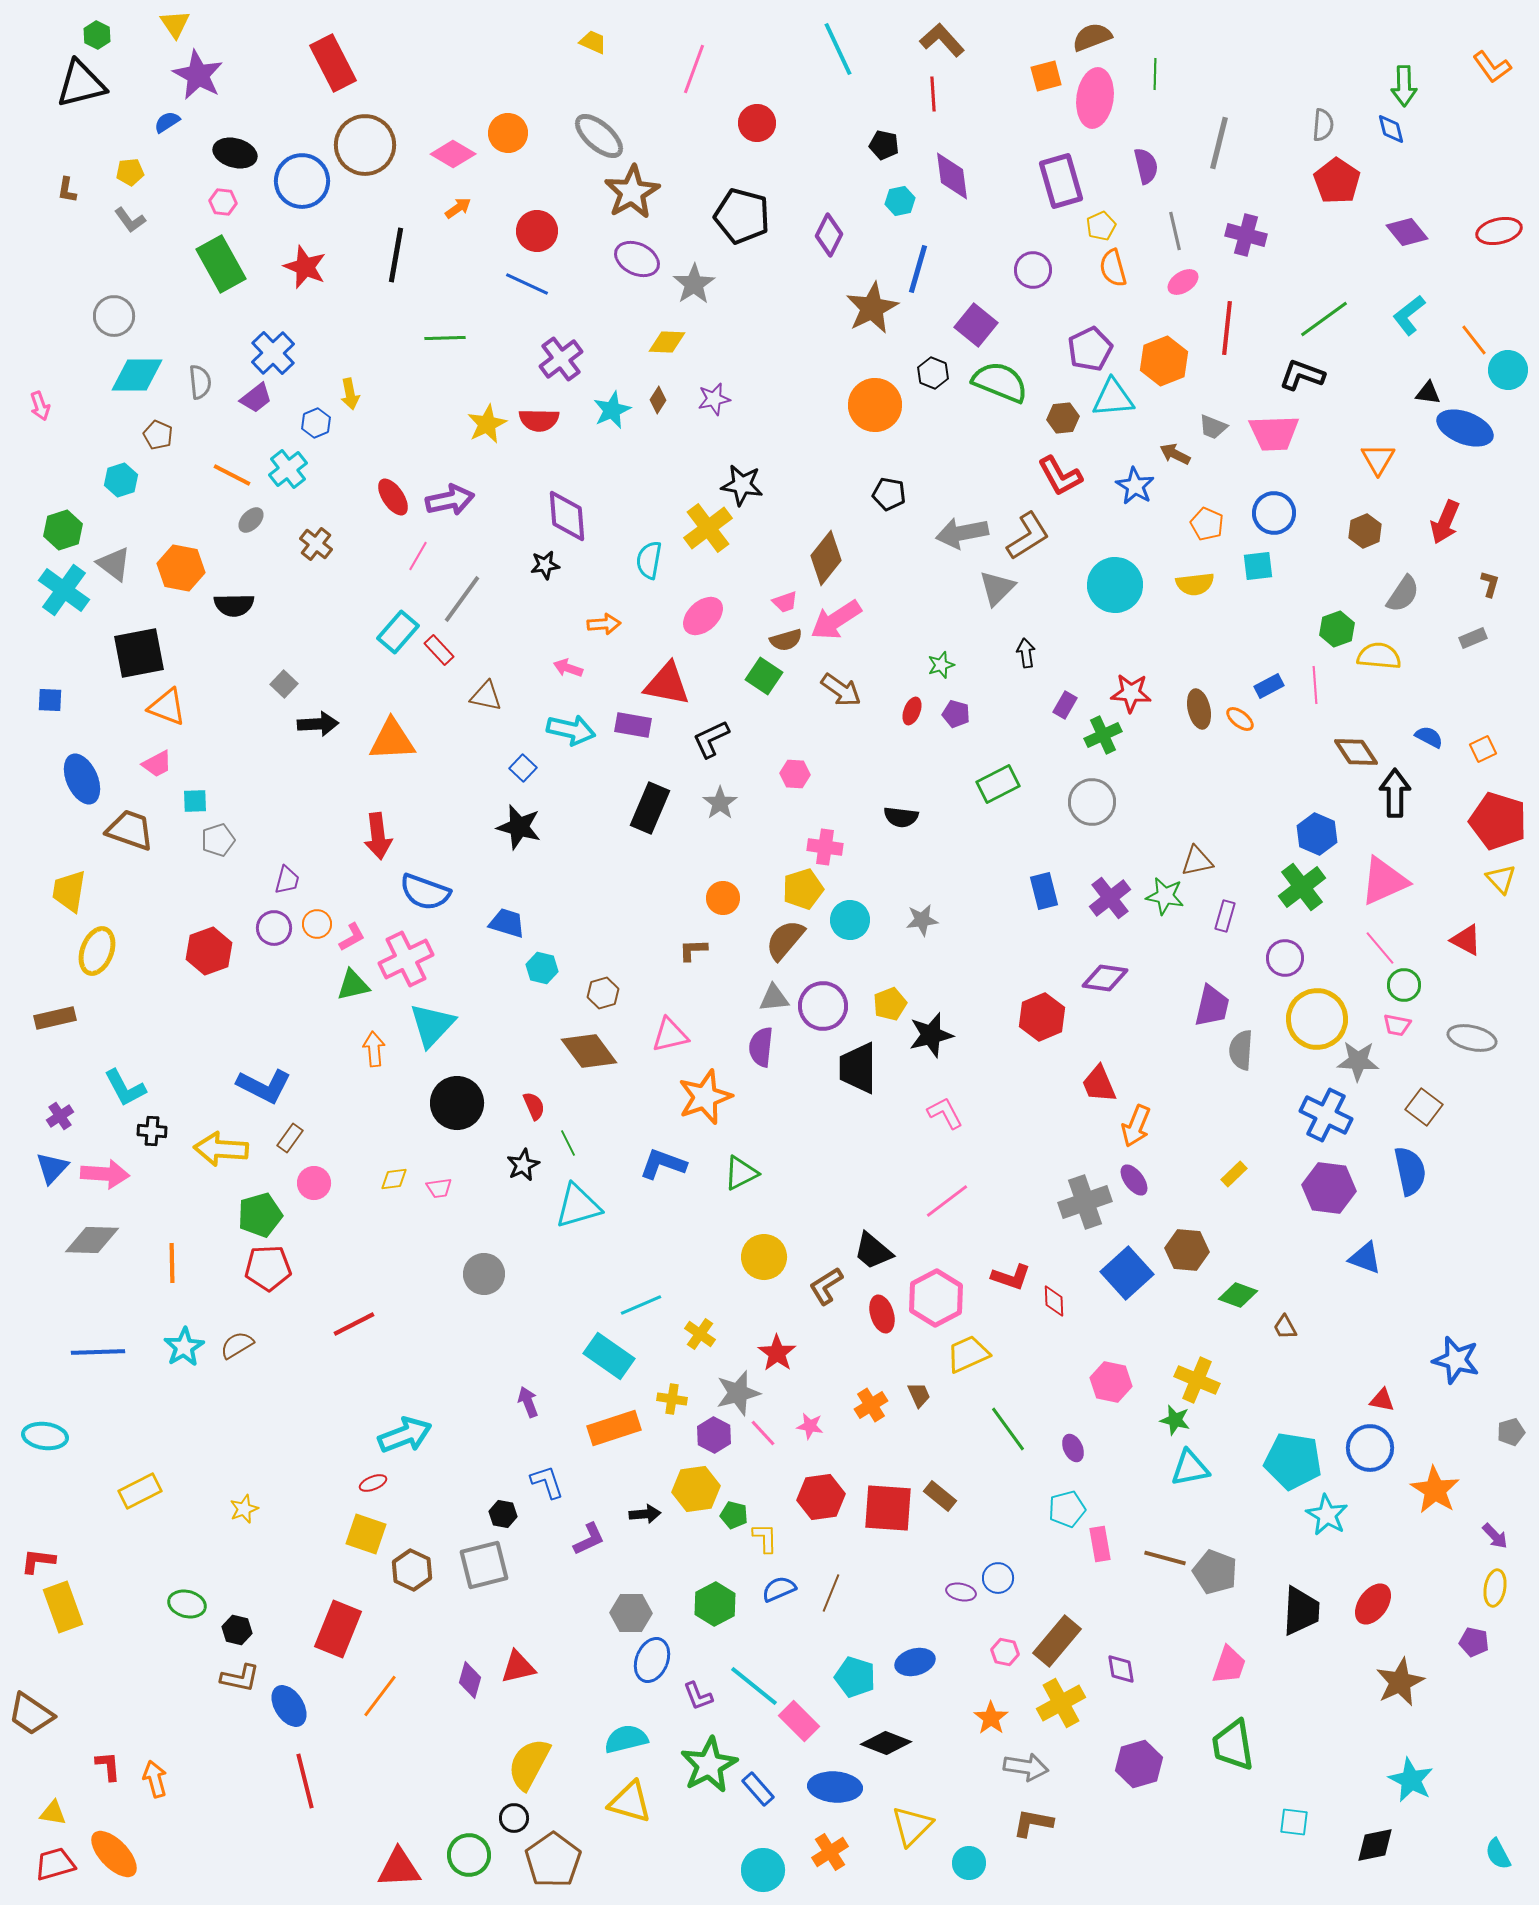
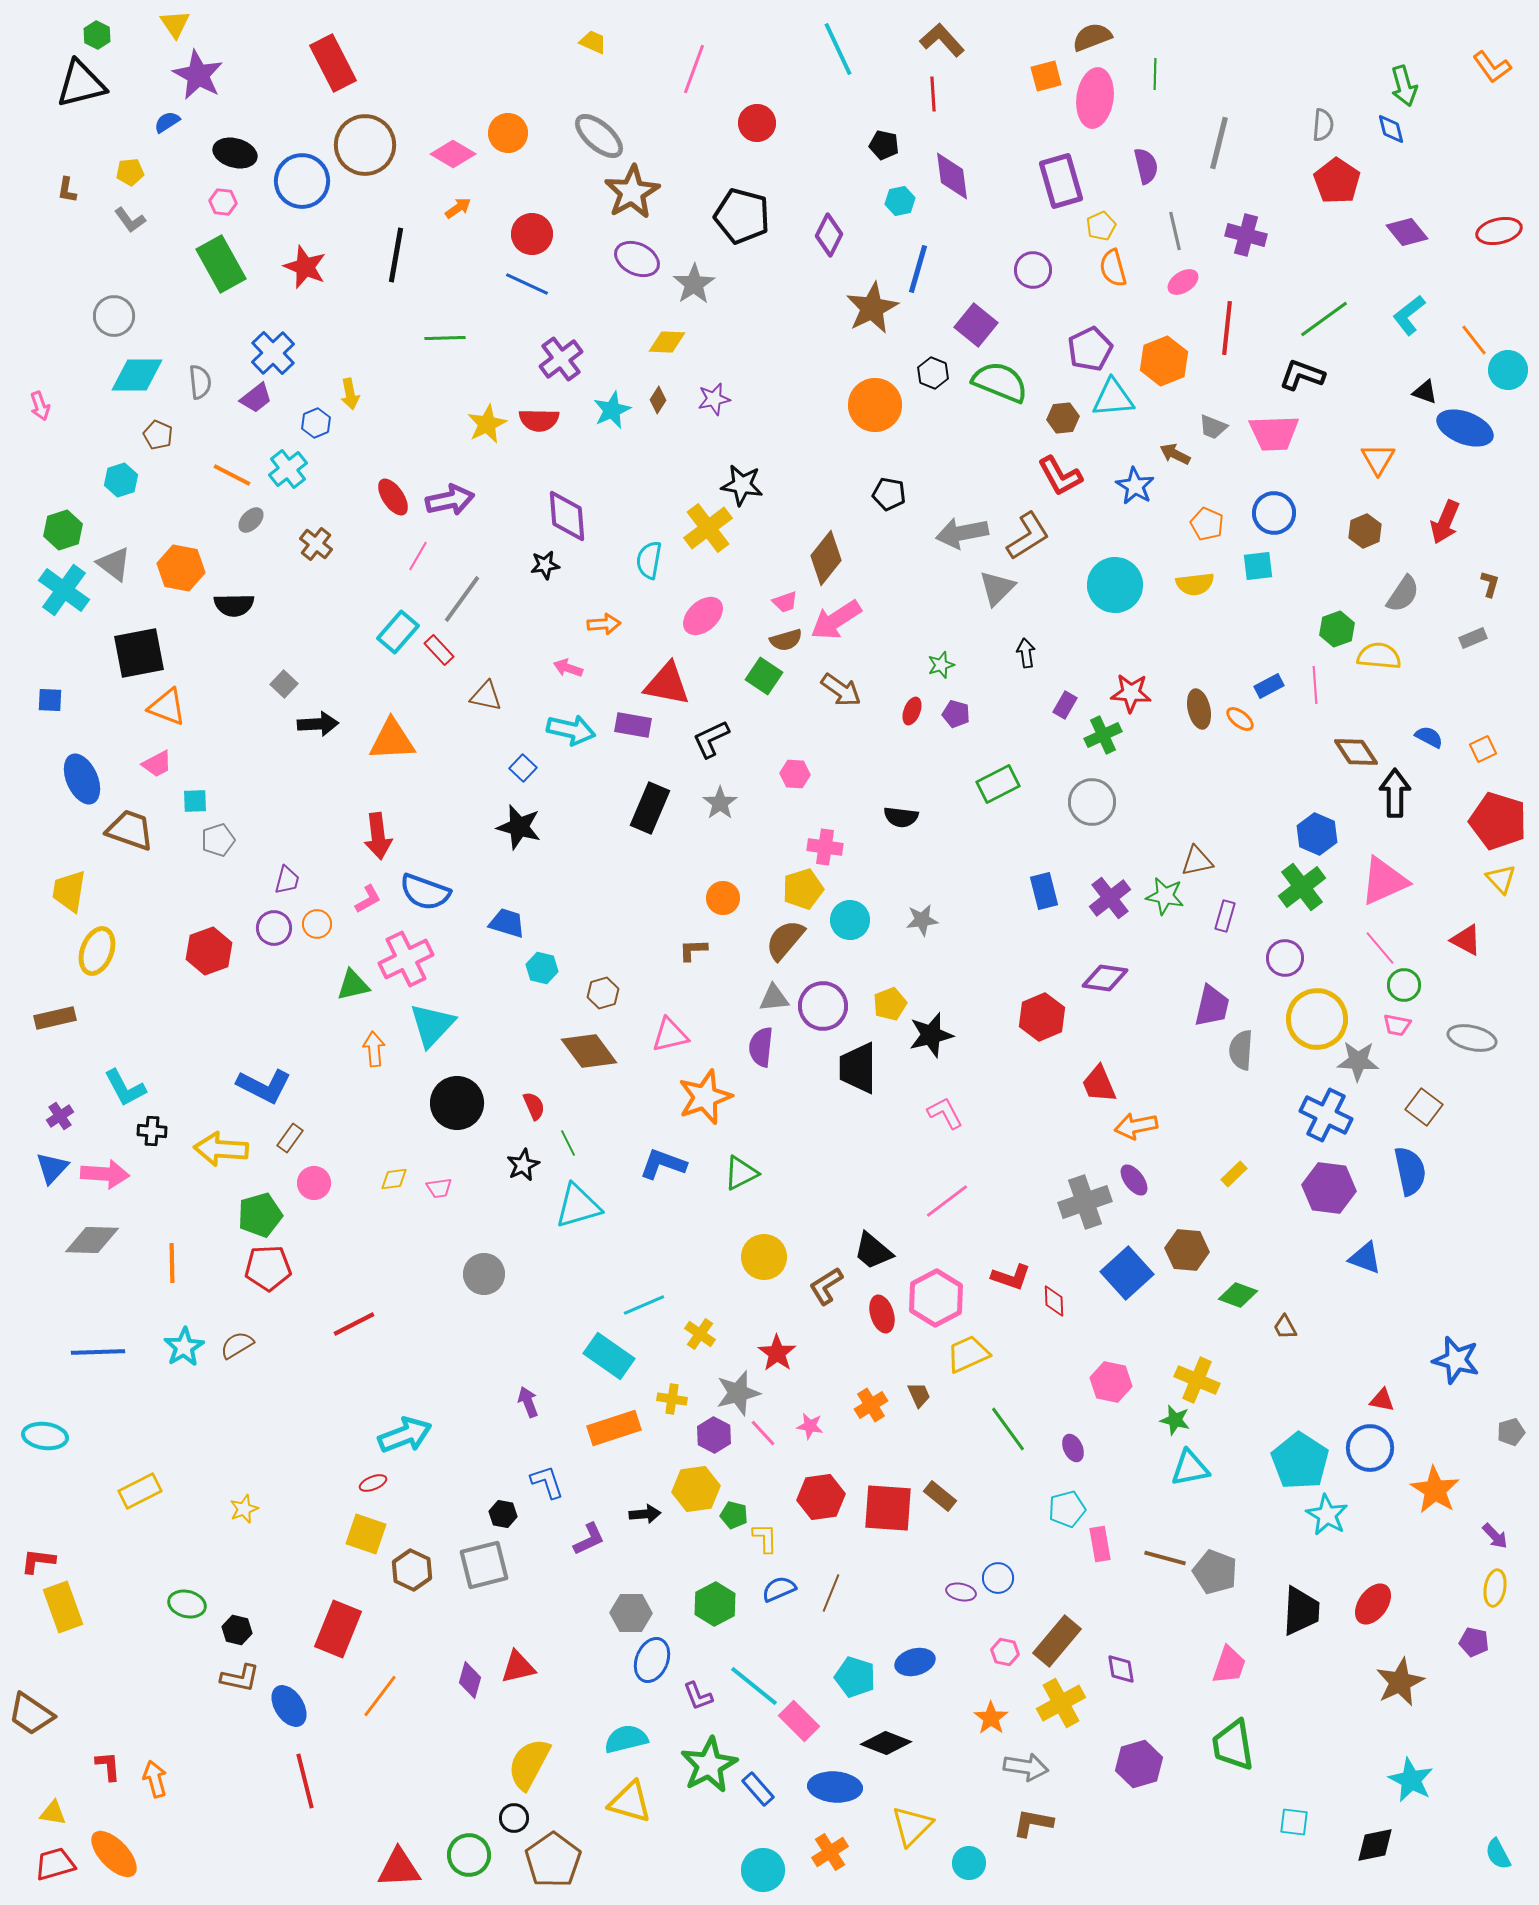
green arrow at (1404, 86): rotated 15 degrees counterclockwise
red circle at (537, 231): moved 5 px left, 3 px down
black triangle at (1428, 393): moved 3 px left, 1 px up; rotated 12 degrees clockwise
pink L-shape at (352, 937): moved 16 px right, 38 px up
orange arrow at (1136, 1126): rotated 57 degrees clockwise
cyan line at (641, 1305): moved 3 px right
cyan pentagon at (1293, 1461): moved 7 px right; rotated 24 degrees clockwise
